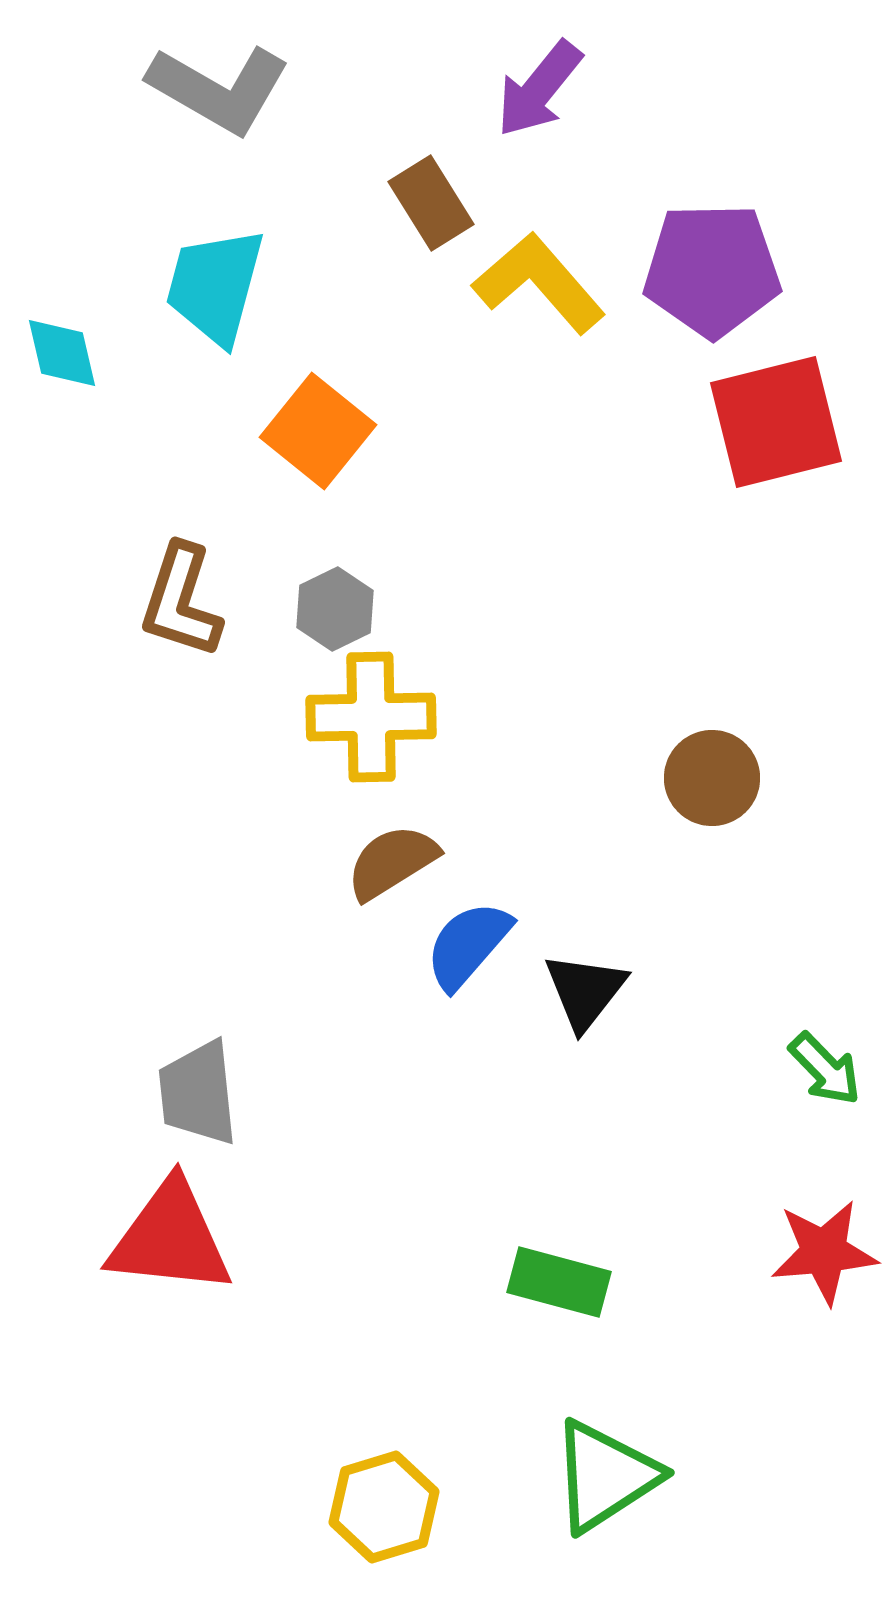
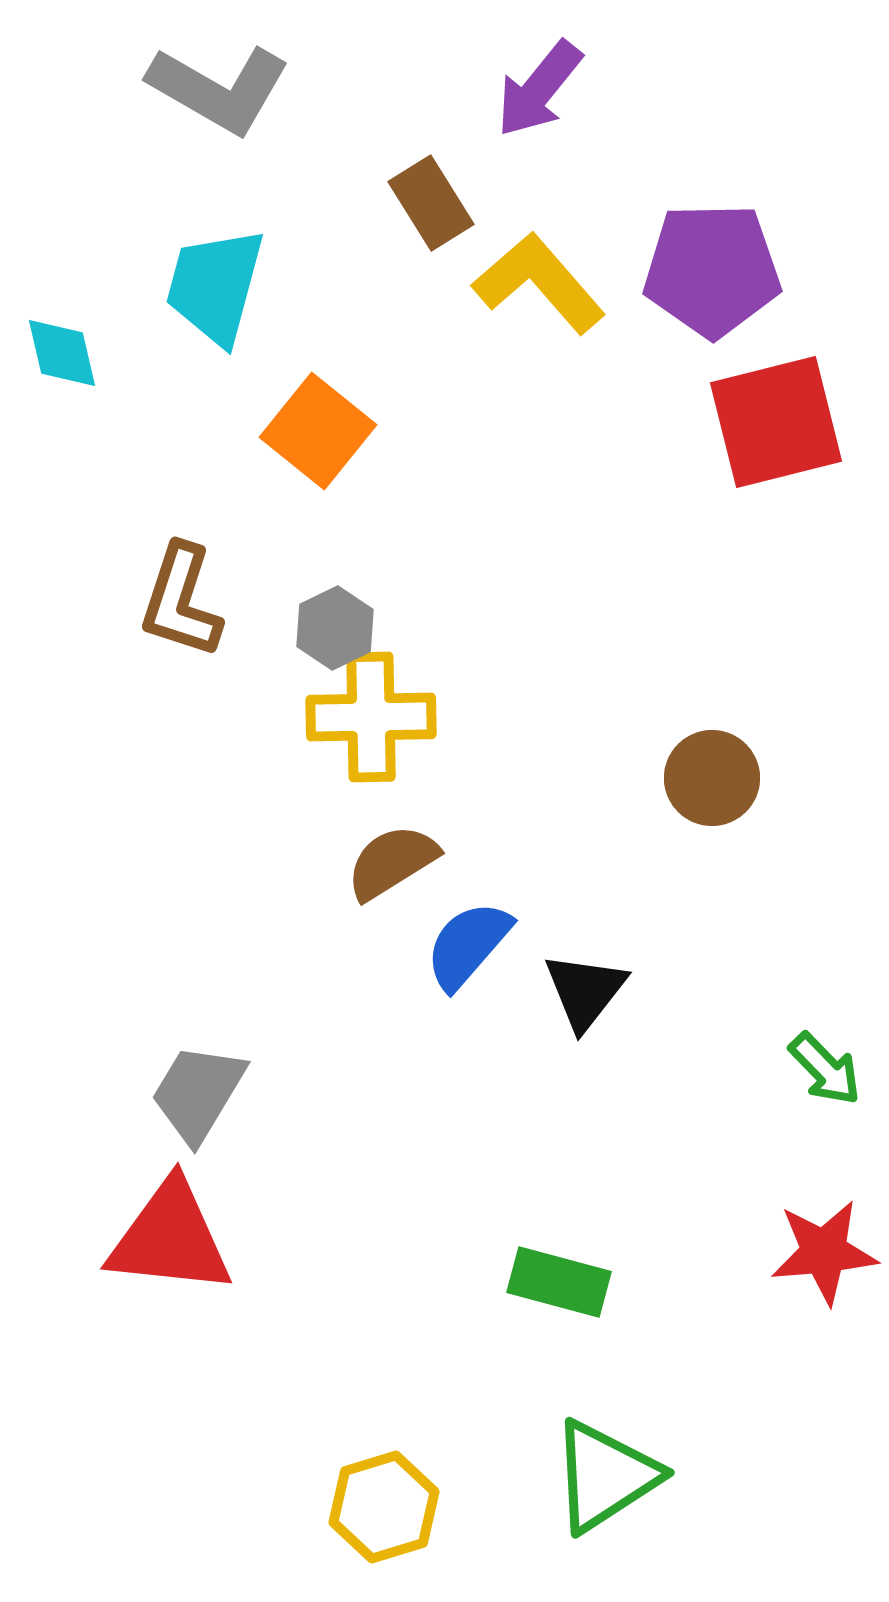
gray hexagon: moved 19 px down
gray trapezoid: rotated 37 degrees clockwise
